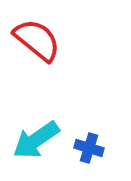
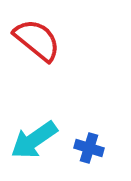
cyan arrow: moved 2 px left
